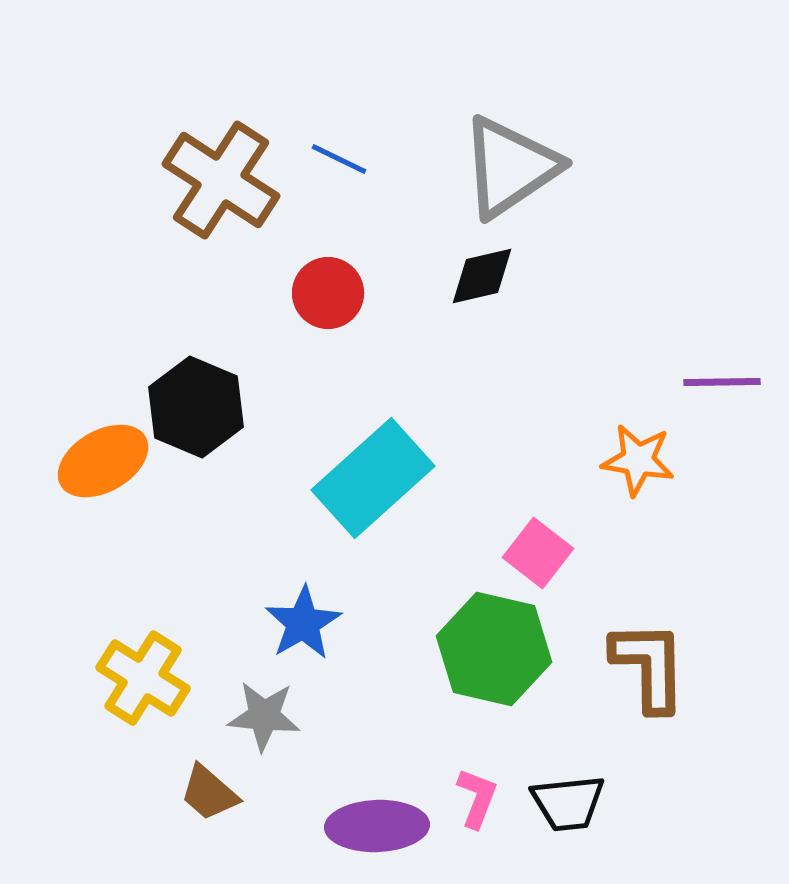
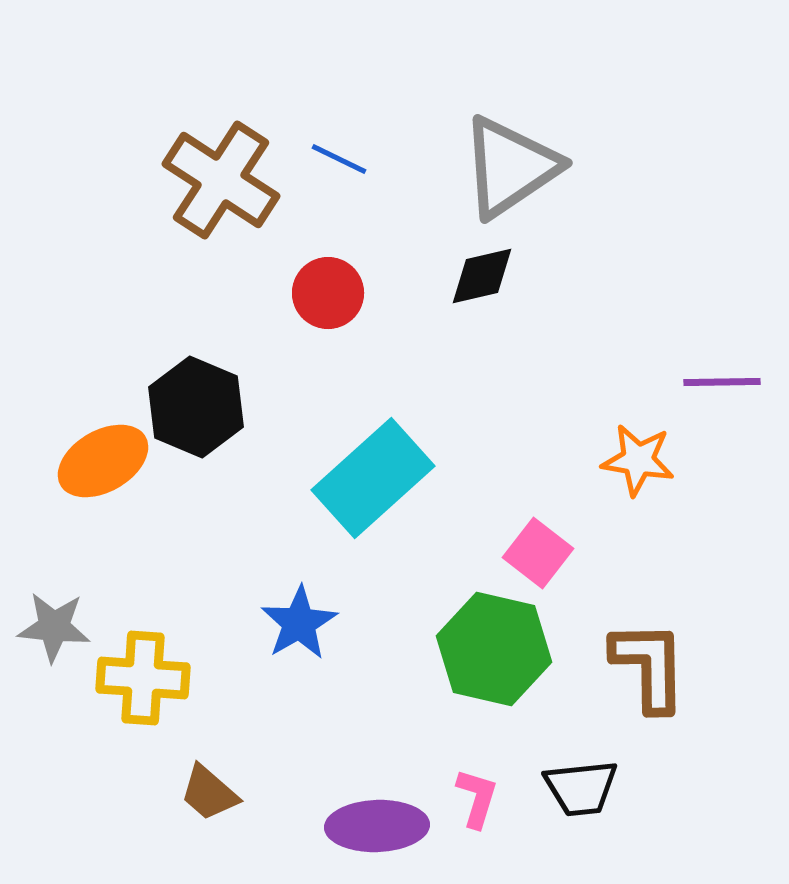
blue star: moved 4 px left
yellow cross: rotated 28 degrees counterclockwise
gray star: moved 210 px left, 89 px up
pink L-shape: rotated 4 degrees counterclockwise
black trapezoid: moved 13 px right, 15 px up
